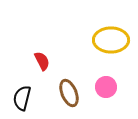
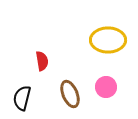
yellow ellipse: moved 3 px left
red semicircle: rotated 18 degrees clockwise
brown ellipse: moved 1 px right, 1 px down
